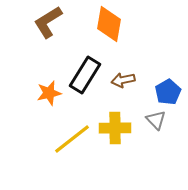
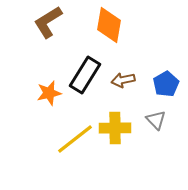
orange diamond: moved 1 px down
blue pentagon: moved 2 px left, 8 px up
yellow line: moved 3 px right
